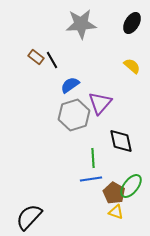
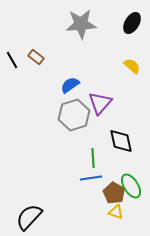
black line: moved 40 px left
blue line: moved 1 px up
green ellipse: rotated 70 degrees counterclockwise
